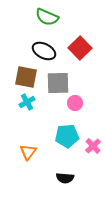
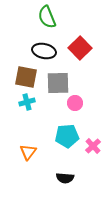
green semicircle: rotated 45 degrees clockwise
black ellipse: rotated 15 degrees counterclockwise
cyan cross: rotated 14 degrees clockwise
